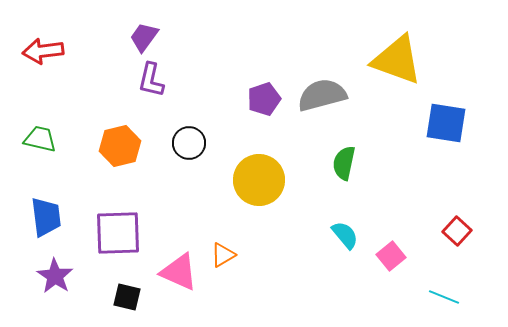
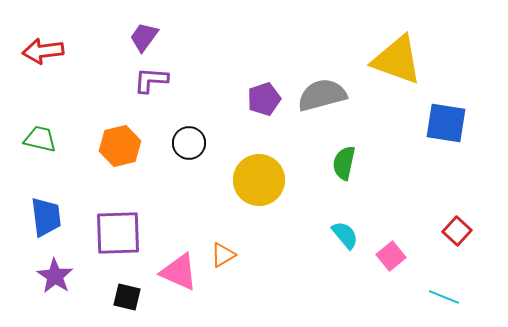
purple L-shape: rotated 81 degrees clockwise
